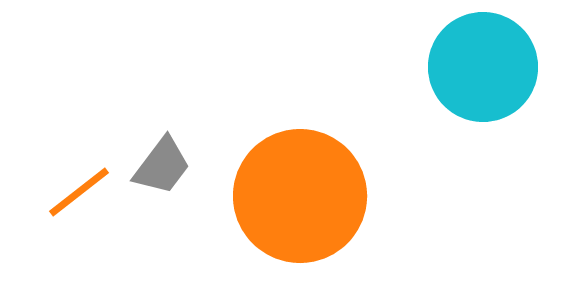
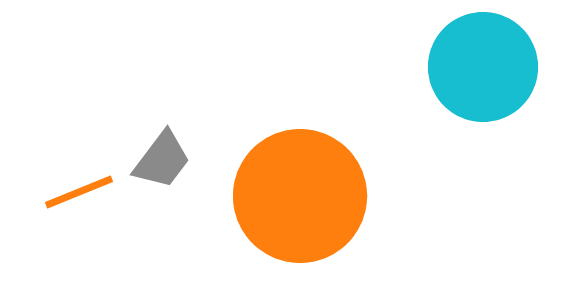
gray trapezoid: moved 6 px up
orange line: rotated 16 degrees clockwise
